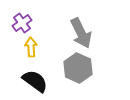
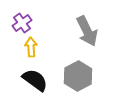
gray arrow: moved 6 px right, 2 px up
gray hexagon: moved 8 px down; rotated 8 degrees clockwise
black semicircle: moved 1 px up
